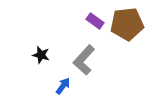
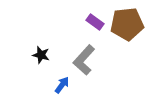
purple rectangle: moved 1 px down
blue arrow: moved 1 px left, 1 px up
